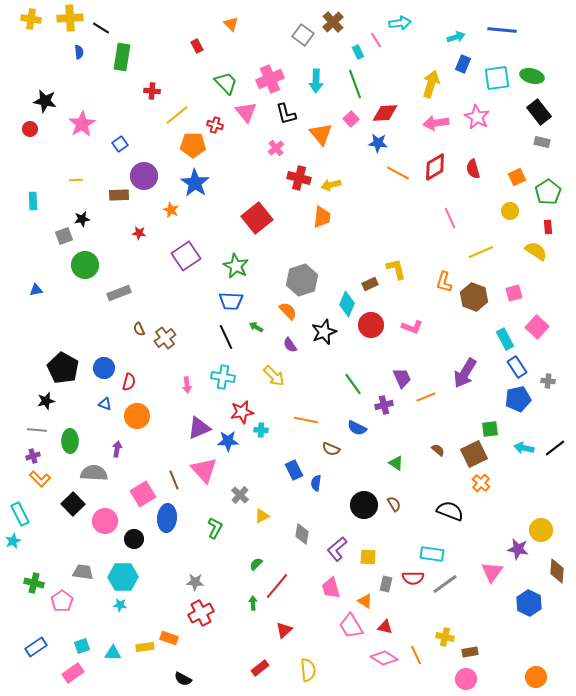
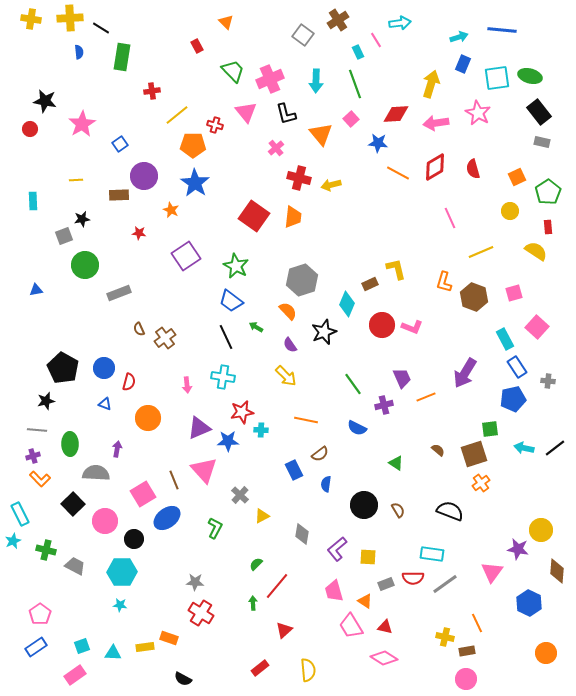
brown cross at (333, 22): moved 5 px right, 2 px up; rotated 10 degrees clockwise
orange triangle at (231, 24): moved 5 px left, 2 px up
cyan arrow at (456, 37): moved 3 px right
green ellipse at (532, 76): moved 2 px left
green trapezoid at (226, 83): moved 7 px right, 12 px up
red cross at (152, 91): rotated 14 degrees counterclockwise
red diamond at (385, 113): moved 11 px right, 1 px down
pink star at (477, 117): moved 1 px right, 4 px up
orange trapezoid at (322, 217): moved 29 px left
red square at (257, 218): moved 3 px left, 2 px up; rotated 16 degrees counterclockwise
blue trapezoid at (231, 301): rotated 35 degrees clockwise
red circle at (371, 325): moved 11 px right
yellow arrow at (274, 376): moved 12 px right
blue pentagon at (518, 399): moved 5 px left
orange circle at (137, 416): moved 11 px right, 2 px down
green ellipse at (70, 441): moved 3 px down
brown semicircle at (331, 449): moved 11 px left, 5 px down; rotated 60 degrees counterclockwise
brown square at (474, 454): rotated 8 degrees clockwise
gray semicircle at (94, 473): moved 2 px right
blue semicircle at (316, 483): moved 10 px right, 1 px down
orange cross at (481, 483): rotated 12 degrees clockwise
brown semicircle at (394, 504): moved 4 px right, 6 px down
blue ellipse at (167, 518): rotated 48 degrees clockwise
gray trapezoid at (83, 572): moved 8 px left, 6 px up; rotated 20 degrees clockwise
cyan hexagon at (123, 577): moved 1 px left, 5 px up
green cross at (34, 583): moved 12 px right, 33 px up
gray rectangle at (386, 584): rotated 56 degrees clockwise
pink trapezoid at (331, 588): moved 3 px right, 3 px down
pink pentagon at (62, 601): moved 22 px left, 13 px down
red cross at (201, 613): rotated 30 degrees counterclockwise
brown rectangle at (470, 652): moved 3 px left, 1 px up
orange line at (416, 655): moved 61 px right, 32 px up
pink rectangle at (73, 673): moved 2 px right, 2 px down
orange circle at (536, 677): moved 10 px right, 24 px up
